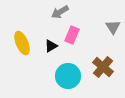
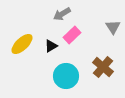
gray arrow: moved 2 px right, 2 px down
pink rectangle: rotated 24 degrees clockwise
yellow ellipse: moved 1 px down; rotated 70 degrees clockwise
cyan circle: moved 2 px left
